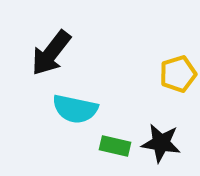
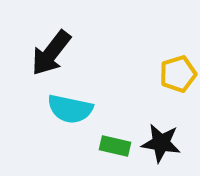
cyan semicircle: moved 5 px left
